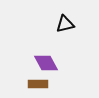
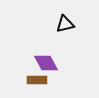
brown rectangle: moved 1 px left, 4 px up
